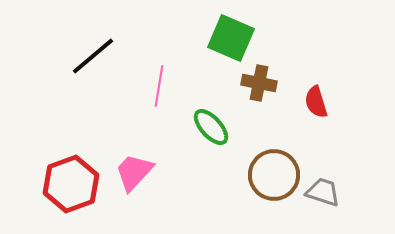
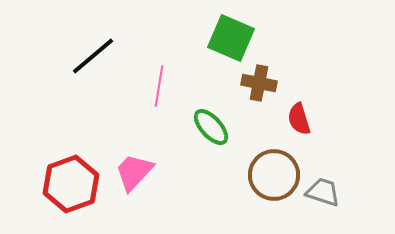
red semicircle: moved 17 px left, 17 px down
